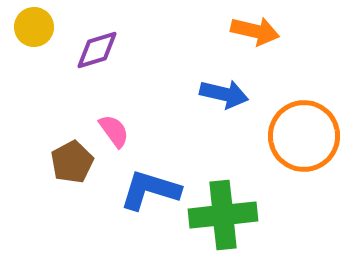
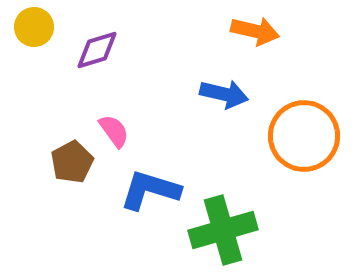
green cross: moved 15 px down; rotated 10 degrees counterclockwise
